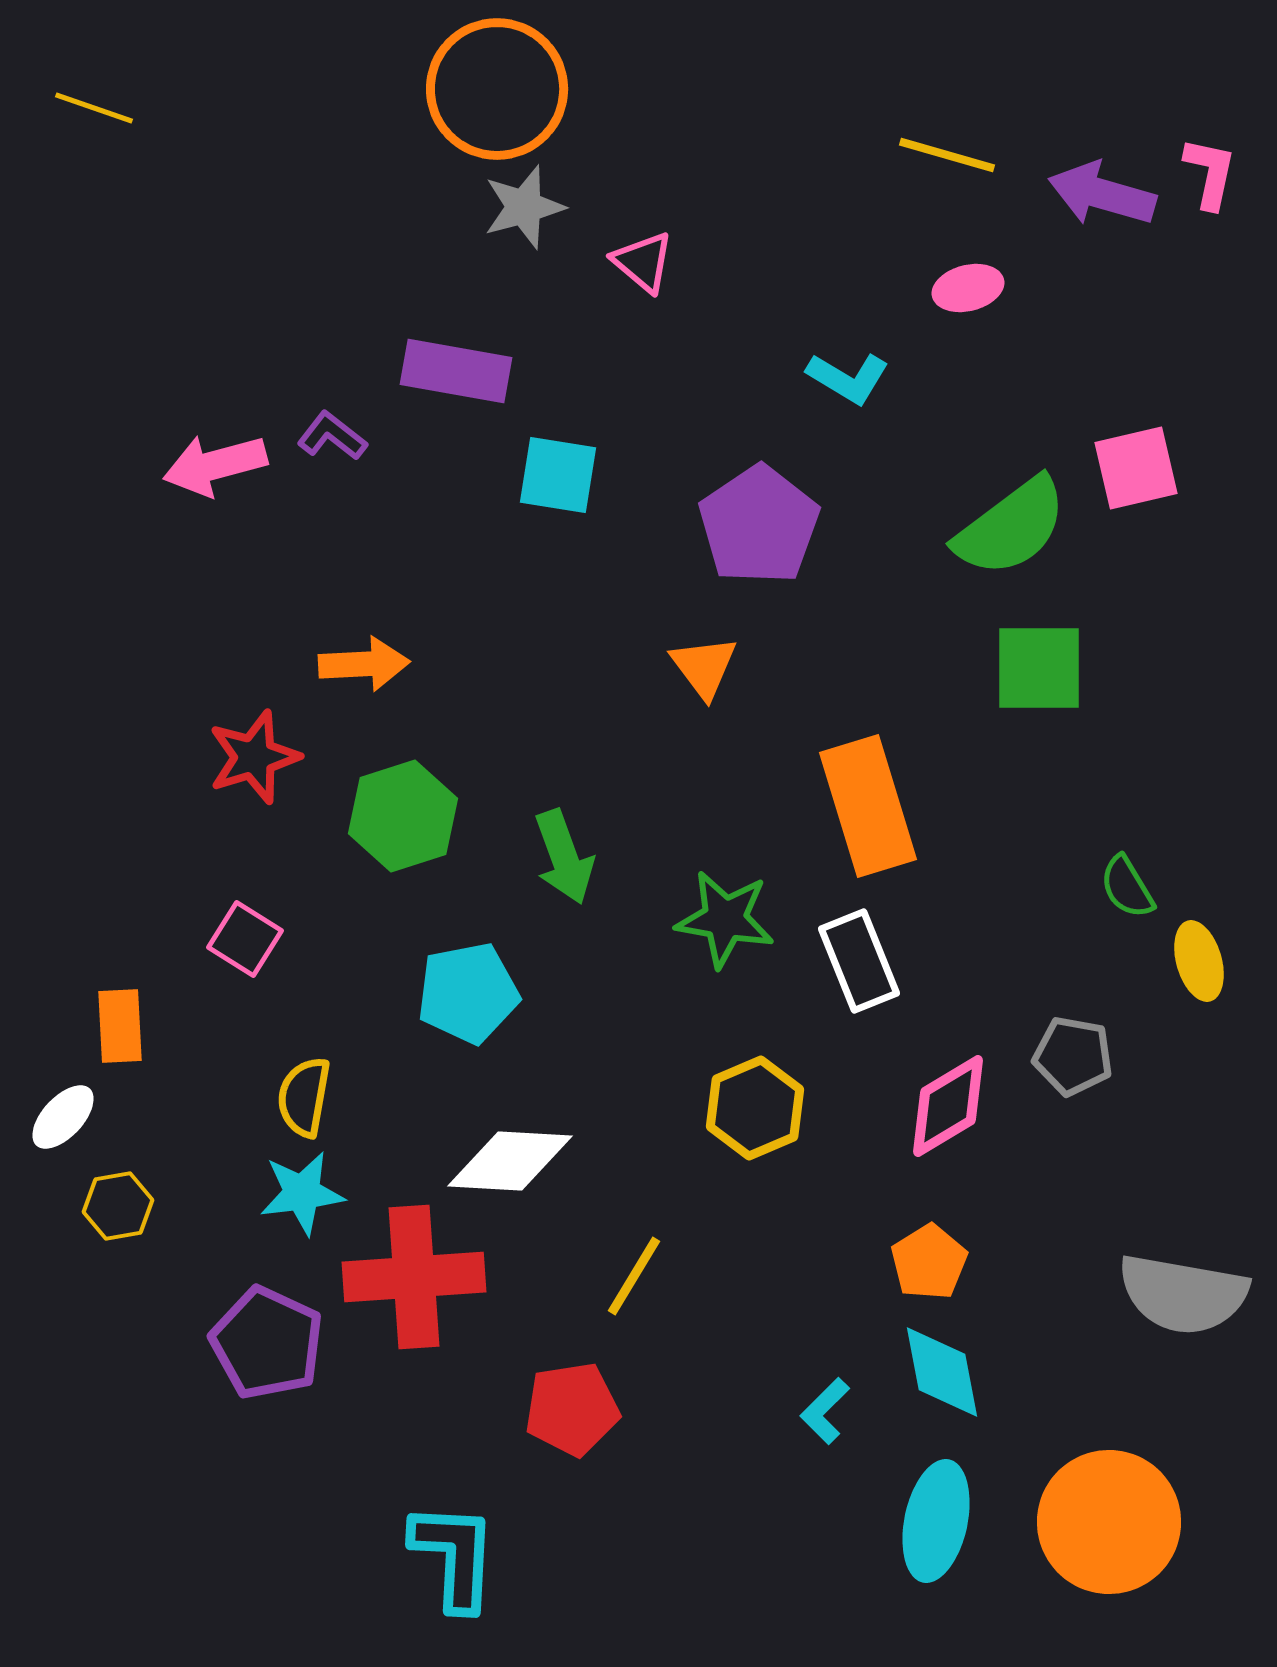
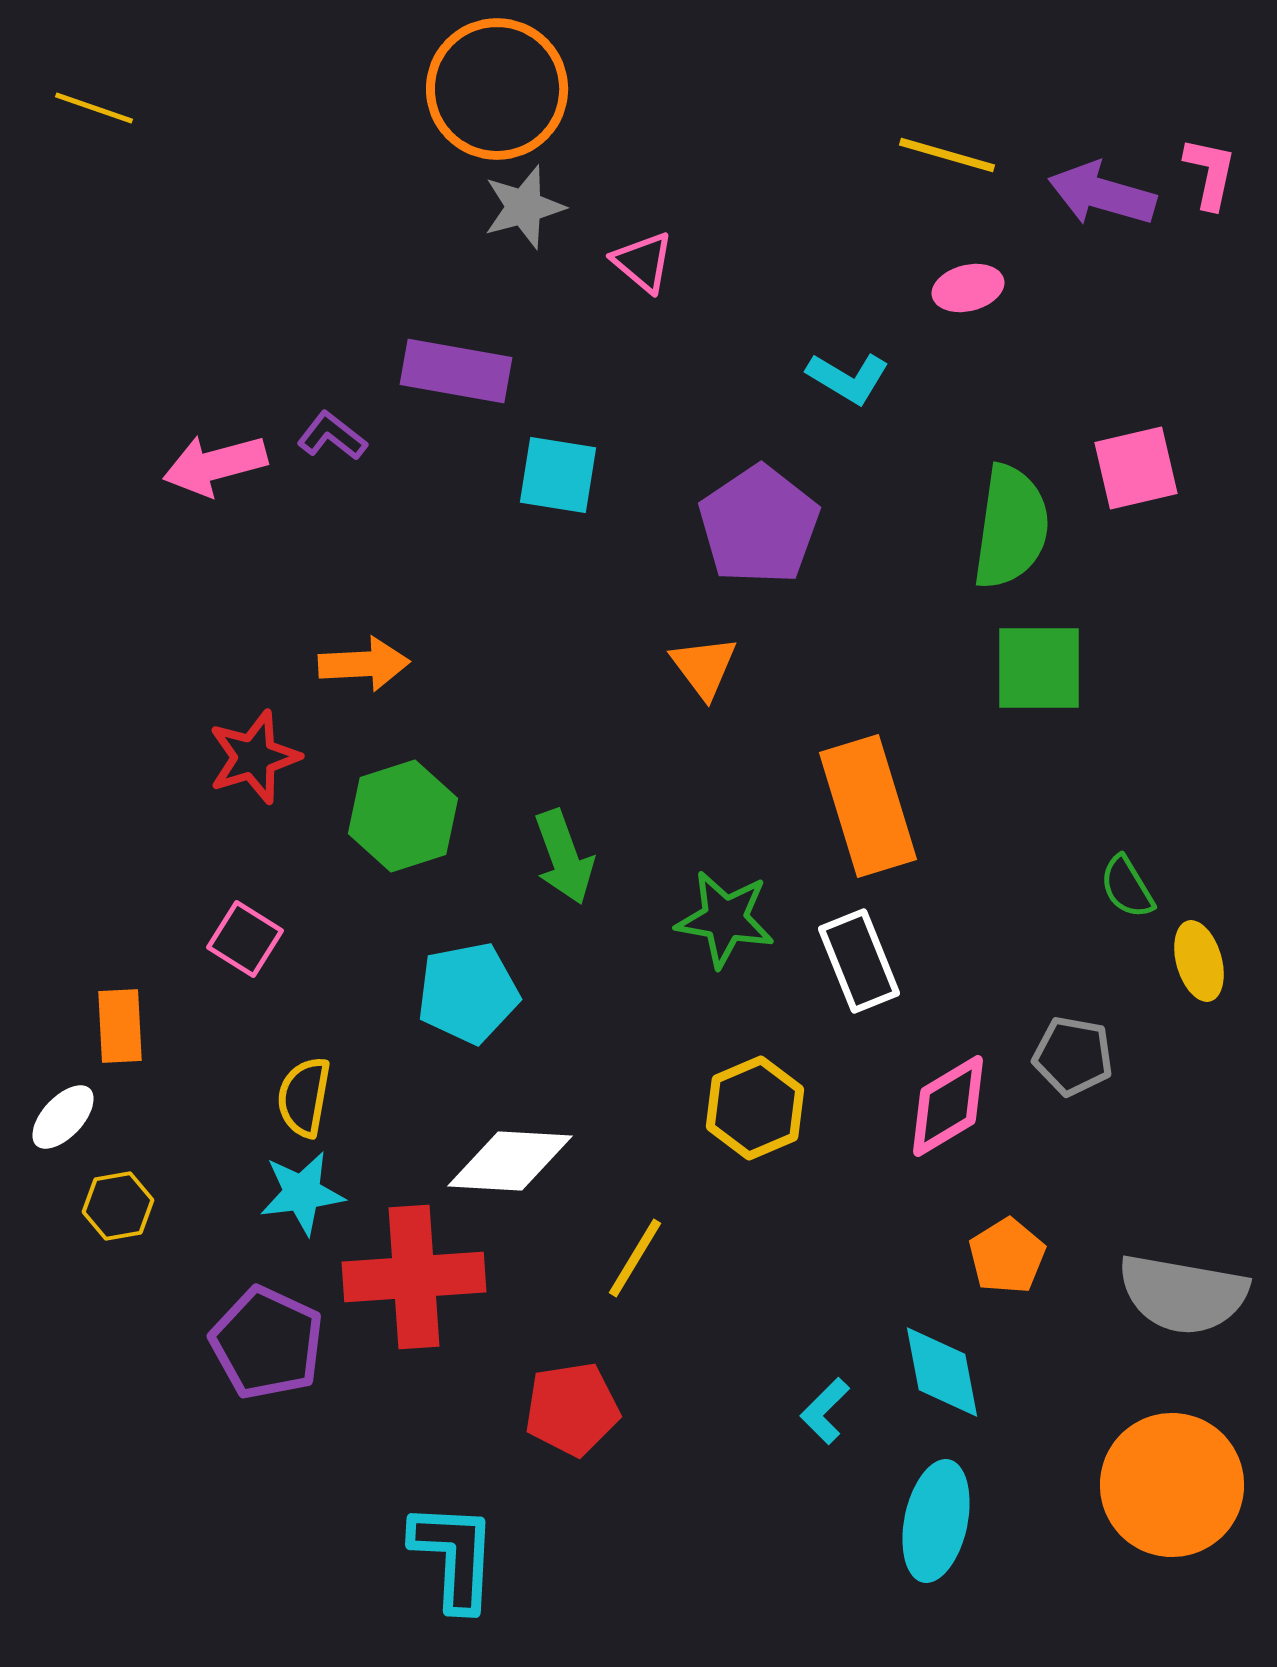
green semicircle at (1011, 527): rotated 45 degrees counterclockwise
orange pentagon at (929, 1262): moved 78 px right, 6 px up
yellow line at (634, 1276): moved 1 px right, 18 px up
orange circle at (1109, 1522): moved 63 px right, 37 px up
